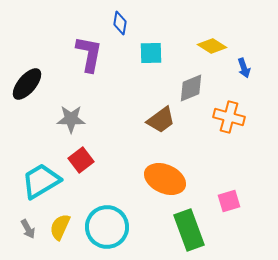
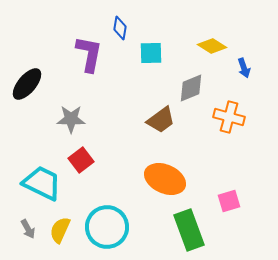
blue diamond: moved 5 px down
cyan trapezoid: moved 1 px right, 2 px down; rotated 57 degrees clockwise
yellow semicircle: moved 3 px down
